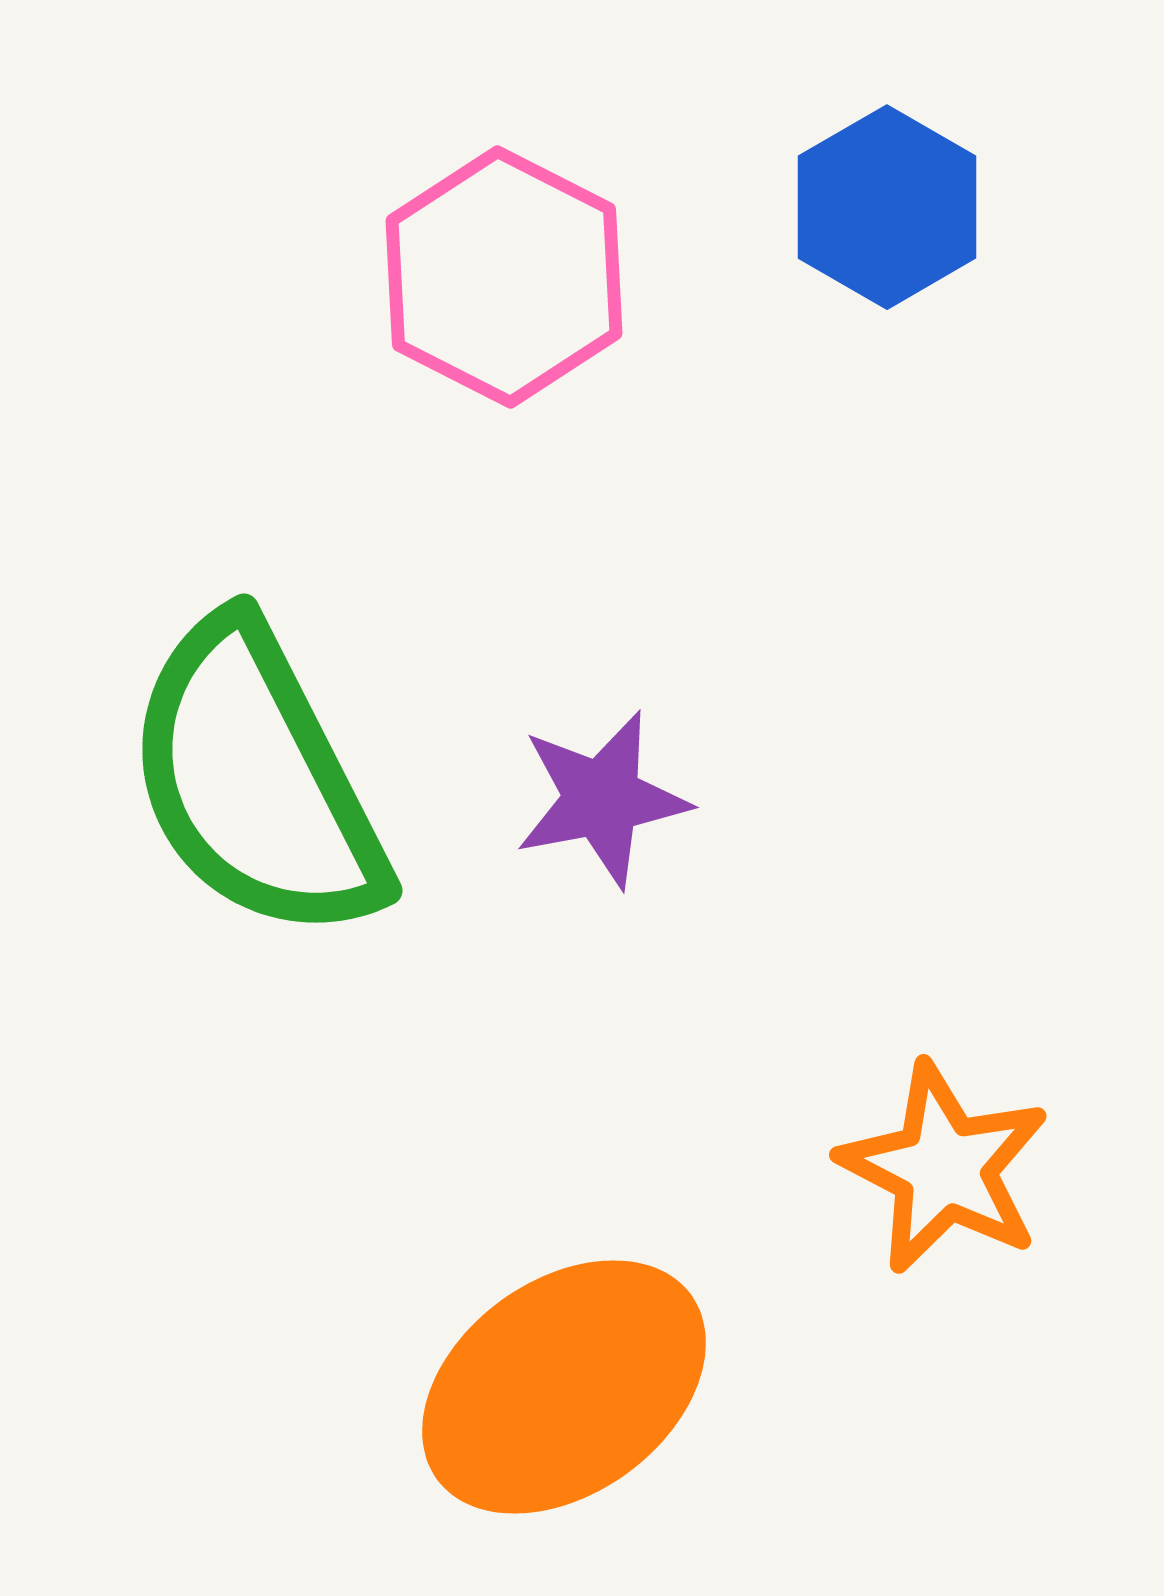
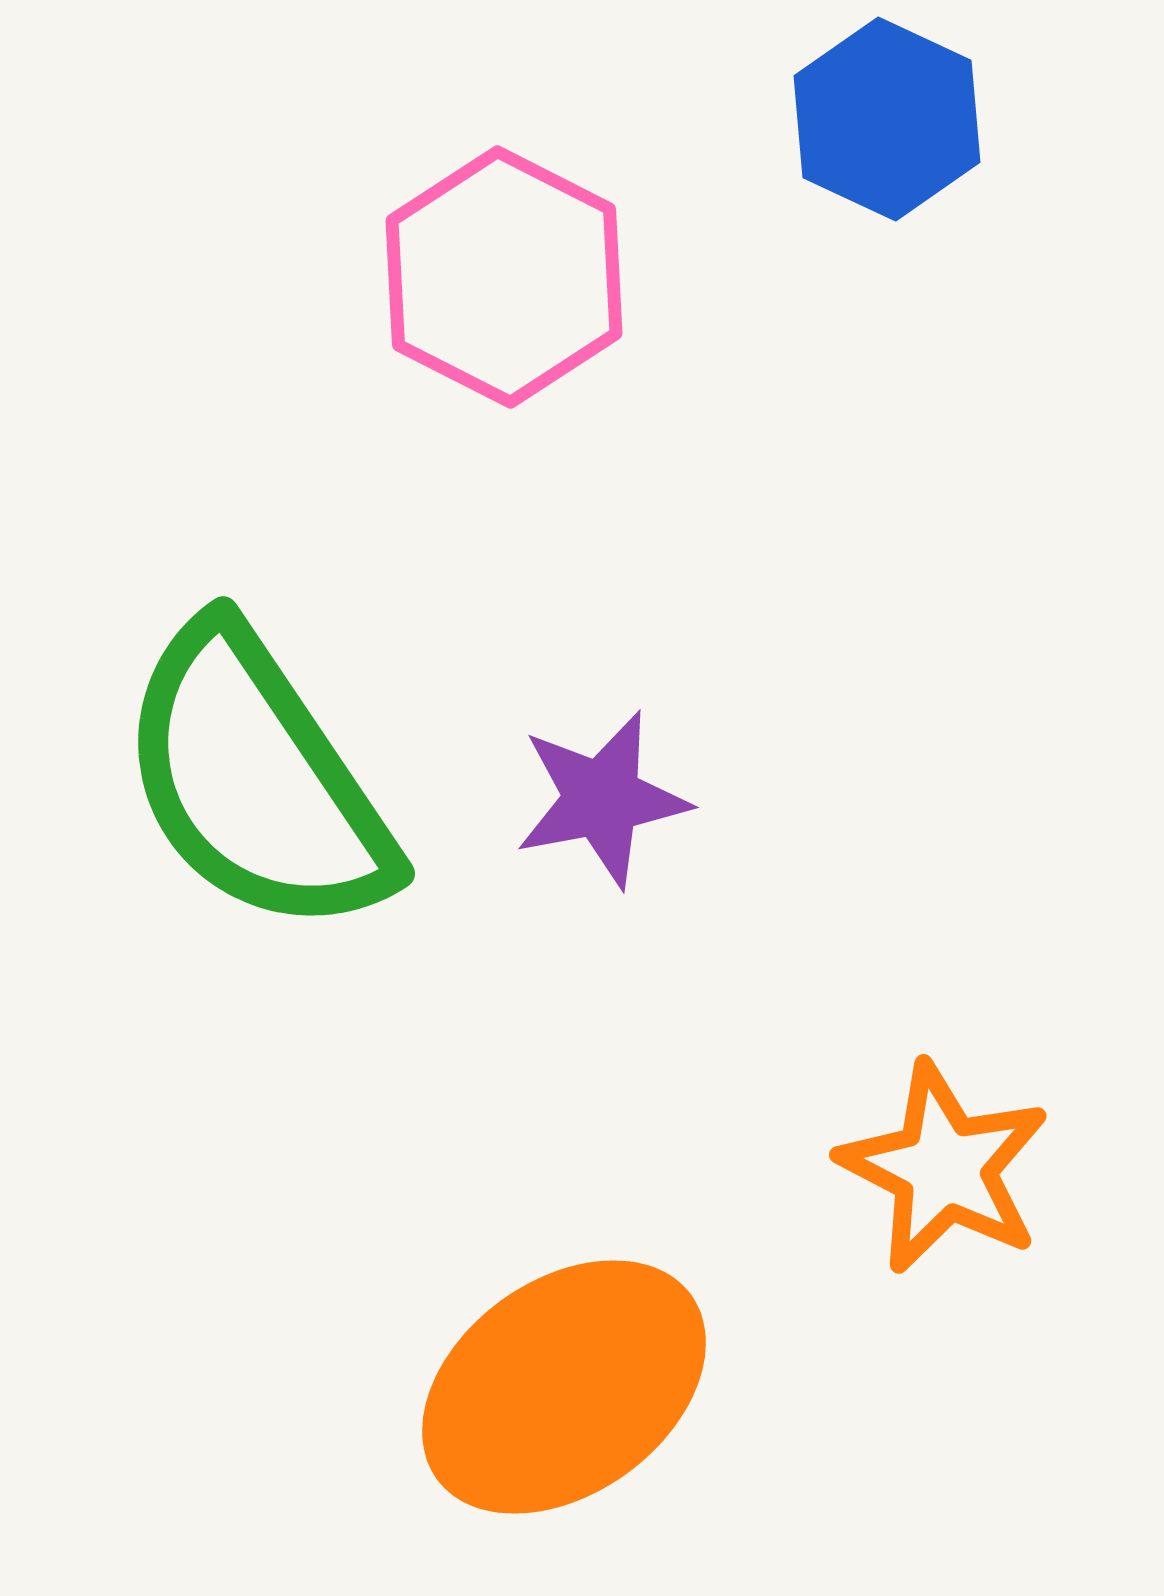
blue hexagon: moved 88 px up; rotated 5 degrees counterclockwise
green semicircle: rotated 7 degrees counterclockwise
